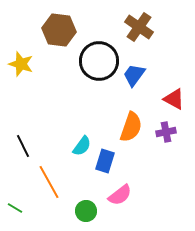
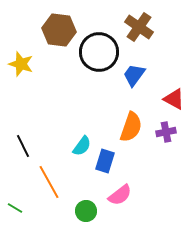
black circle: moved 9 px up
